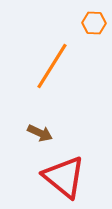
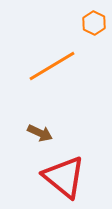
orange hexagon: rotated 25 degrees clockwise
orange line: rotated 27 degrees clockwise
